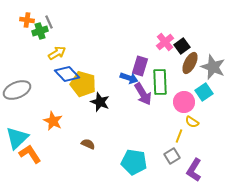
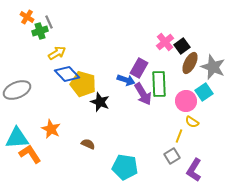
orange cross: moved 3 px up; rotated 24 degrees clockwise
purple rectangle: moved 1 px left, 2 px down; rotated 12 degrees clockwise
blue arrow: moved 3 px left, 2 px down
green rectangle: moved 1 px left, 2 px down
pink circle: moved 2 px right, 1 px up
orange star: moved 2 px left, 8 px down
cyan triangle: rotated 40 degrees clockwise
cyan pentagon: moved 9 px left, 5 px down
